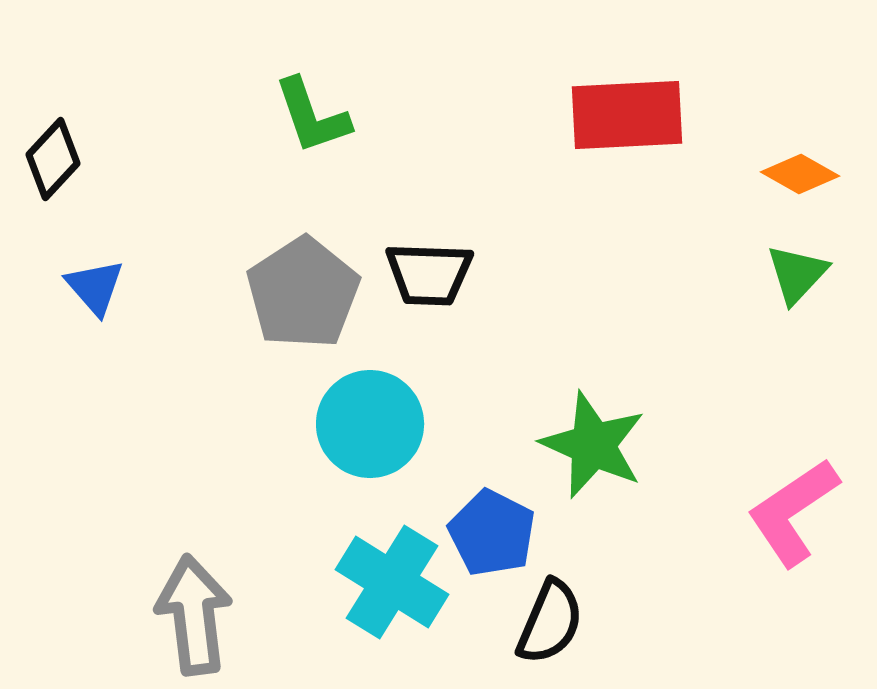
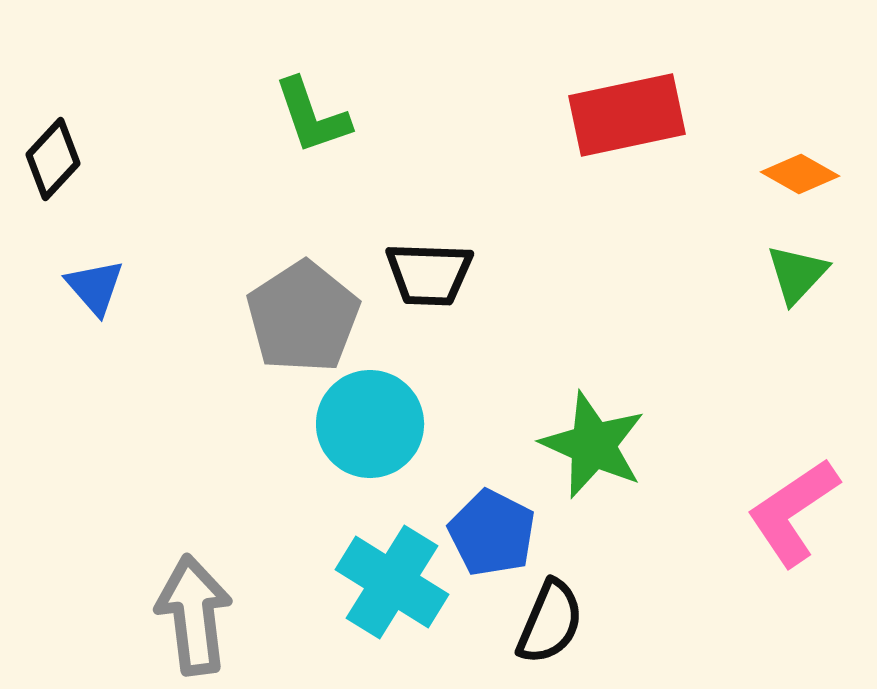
red rectangle: rotated 9 degrees counterclockwise
gray pentagon: moved 24 px down
